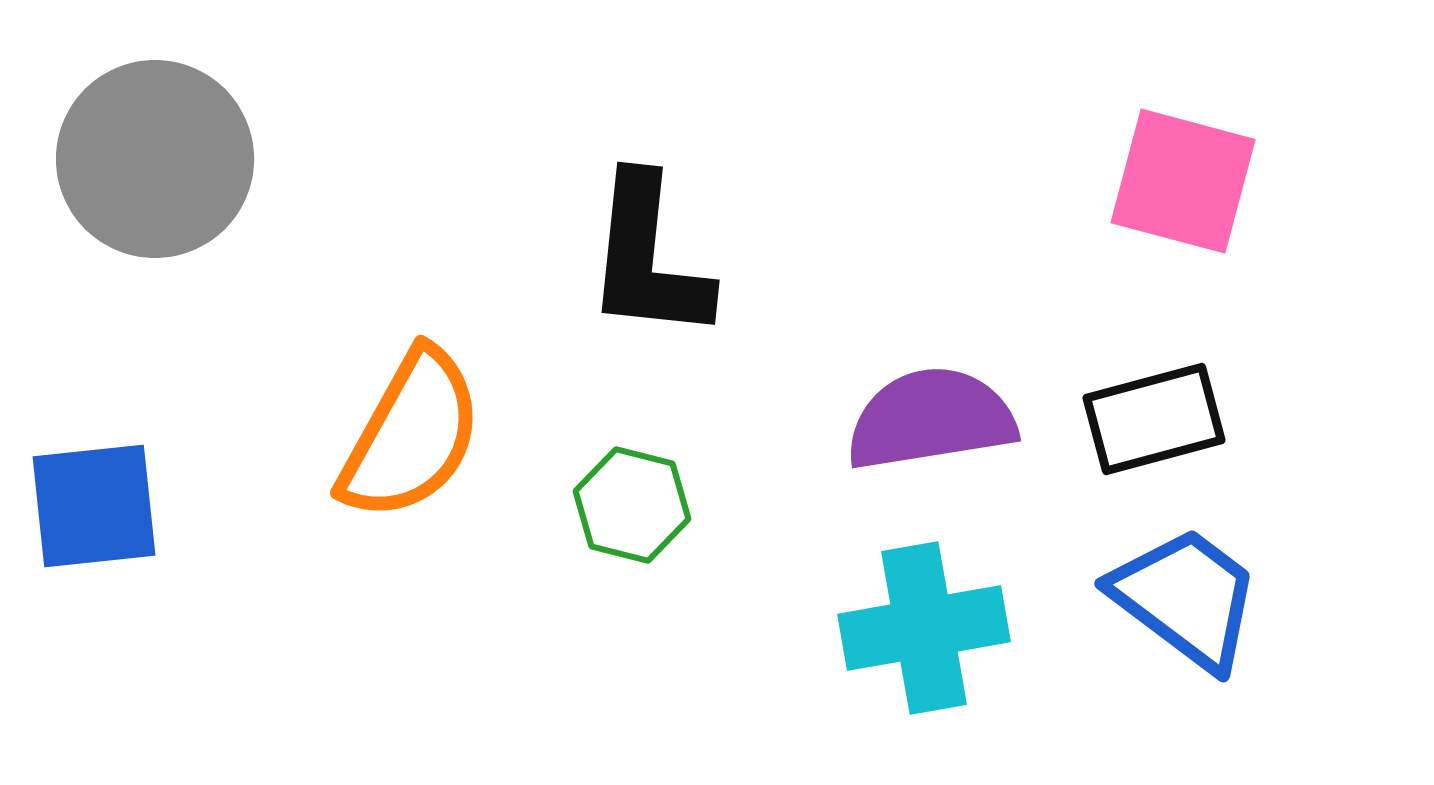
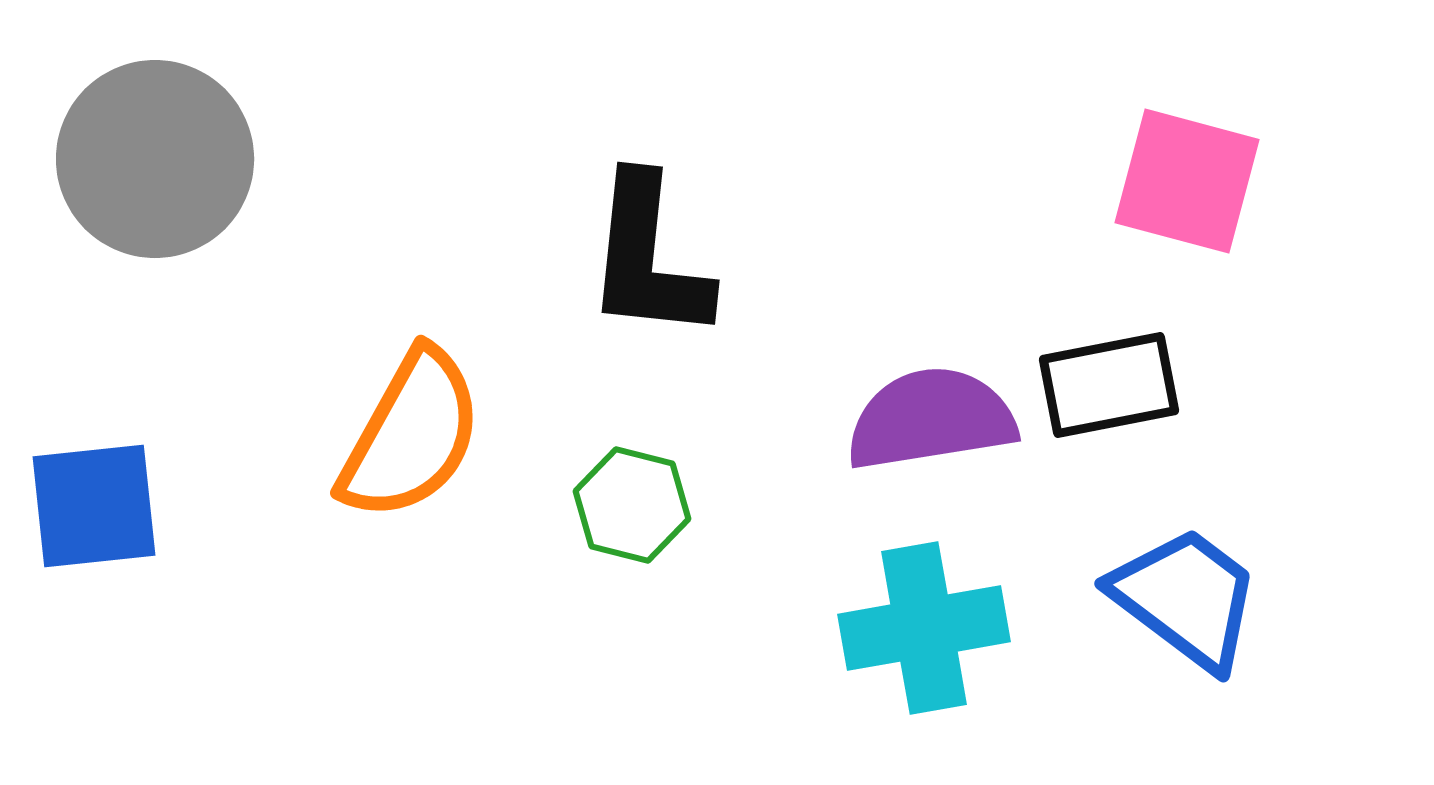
pink square: moved 4 px right
black rectangle: moved 45 px left, 34 px up; rotated 4 degrees clockwise
